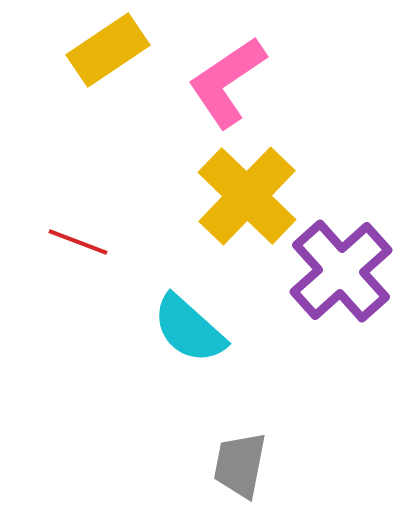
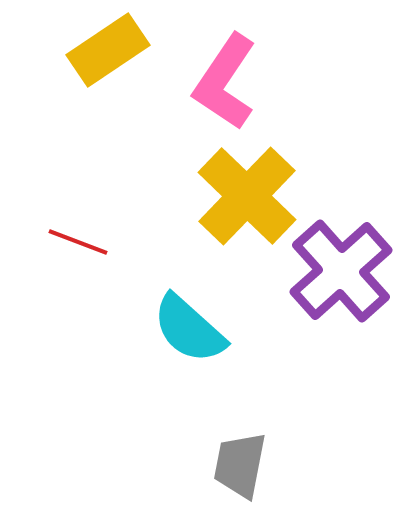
pink L-shape: moved 2 px left; rotated 22 degrees counterclockwise
